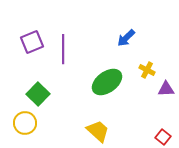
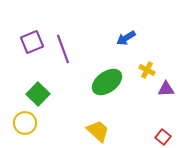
blue arrow: rotated 12 degrees clockwise
purple line: rotated 20 degrees counterclockwise
